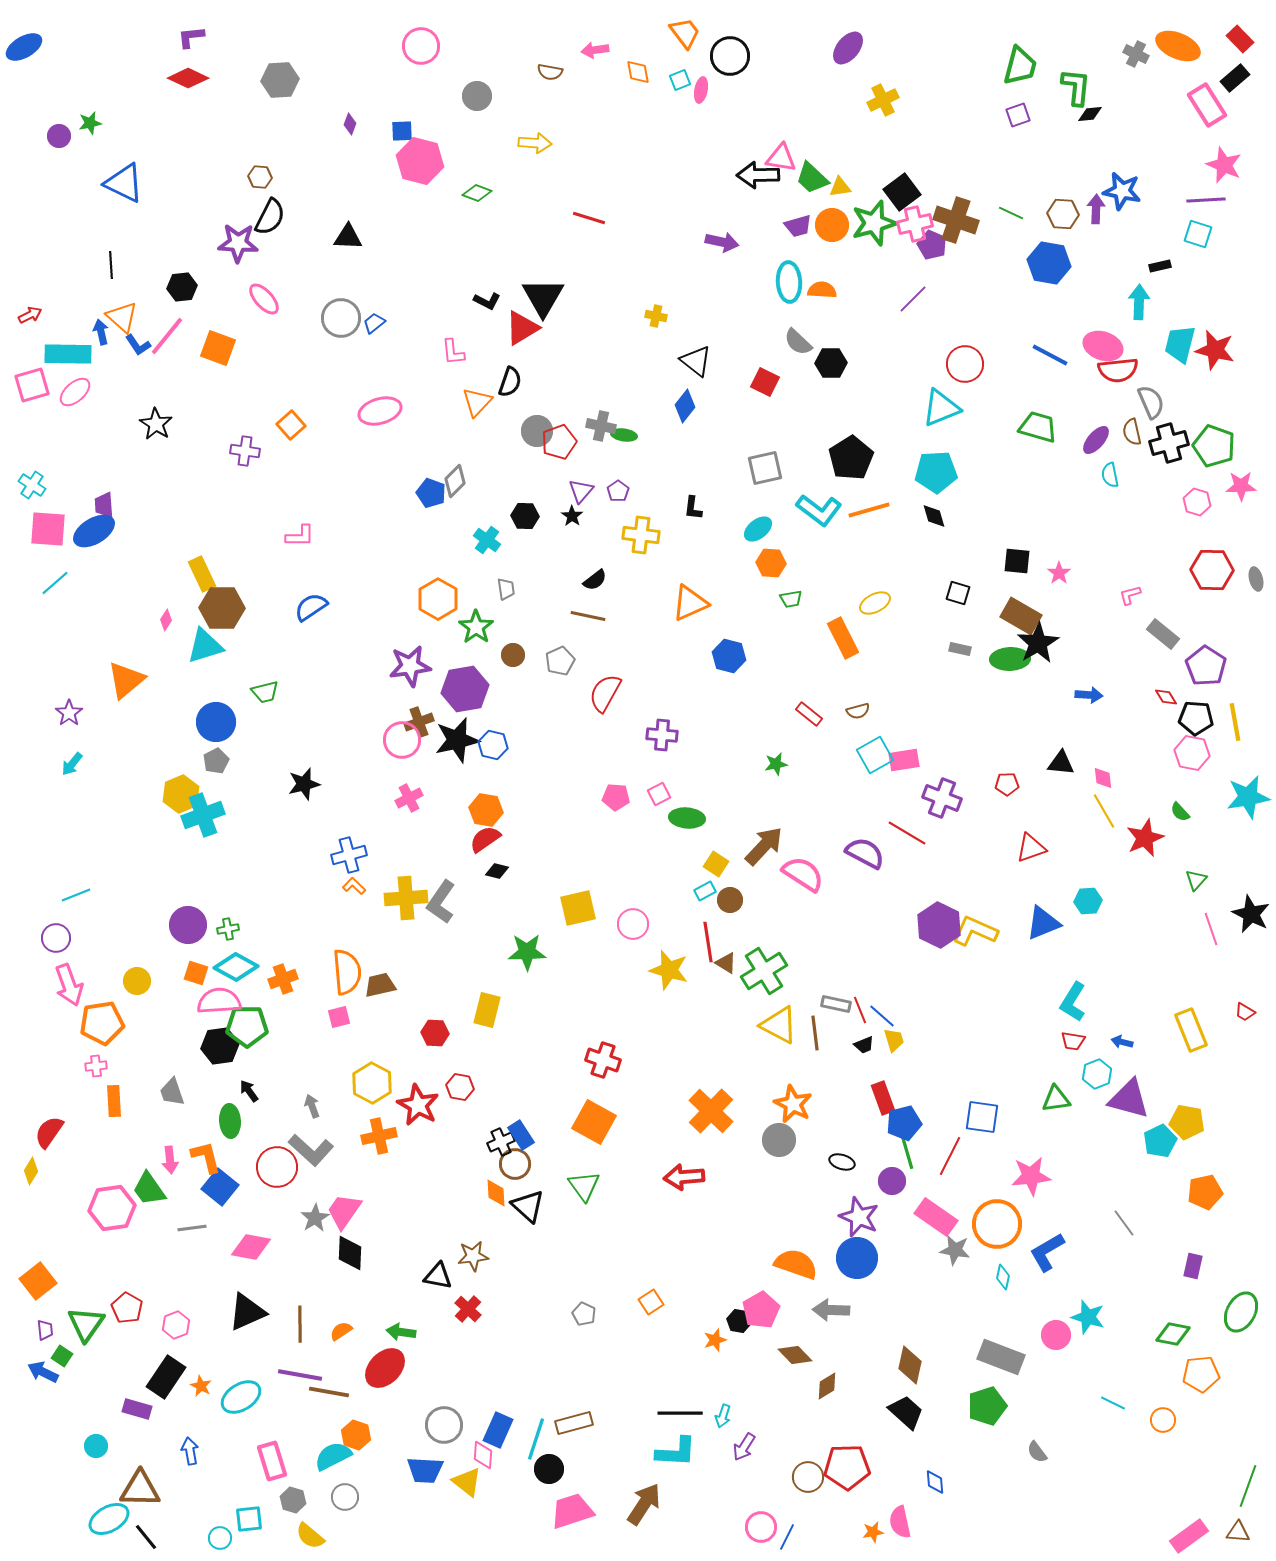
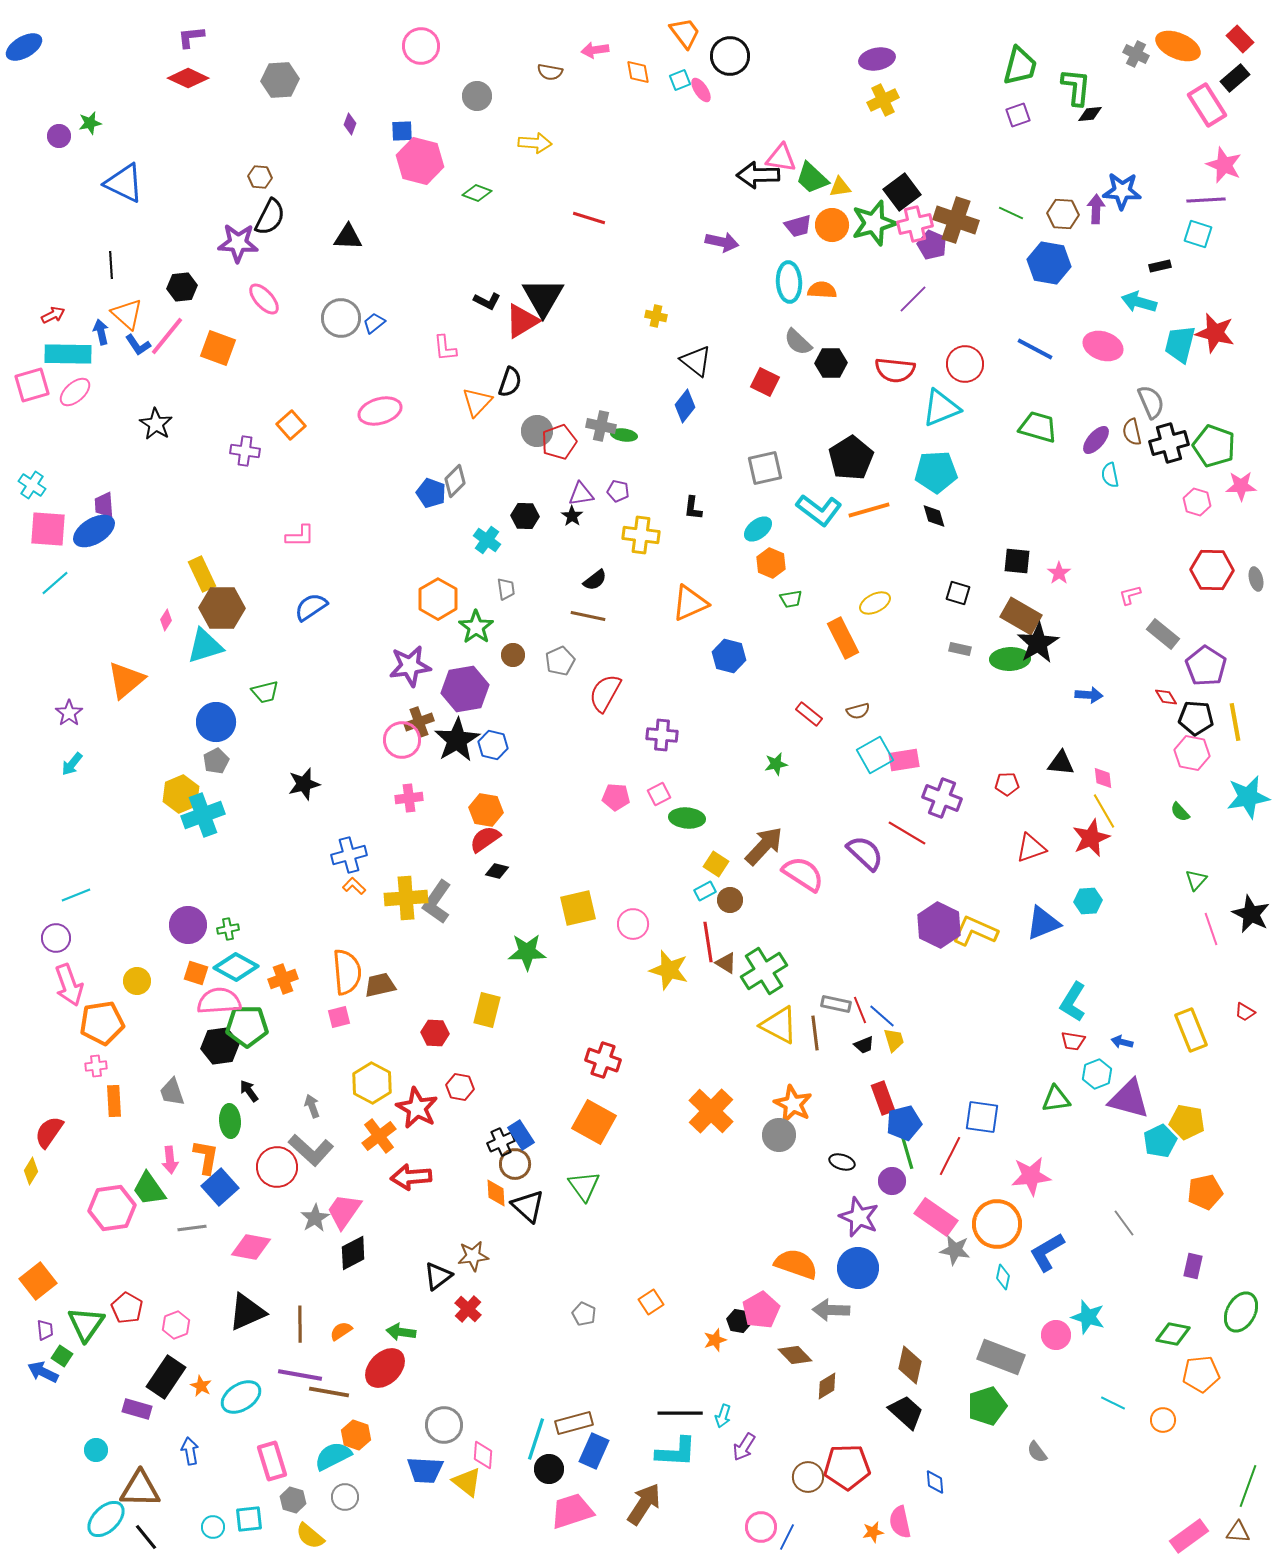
purple ellipse at (848, 48): moved 29 px right, 11 px down; rotated 40 degrees clockwise
pink ellipse at (701, 90): rotated 45 degrees counterclockwise
blue star at (1122, 191): rotated 9 degrees counterclockwise
cyan arrow at (1139, 302): rotated 76 degrees counterclockwise
red arrow at (30, 315): moved 23 px right
orange triangle at (122, 317): moved 5 px right, 3 px up
red triangle at (522, 328): moved 7 px up
red star at (1215, 350): moved 17 px up
pink L-shape at (453, 352): moved 8 px left, 4 px up
blue line at (1050, 355): moved 15 px left, 6 px up
red semicircle at (1118, 370): moved 223 px left; rotated 12 degrees clockwise
purple triangle at (581, 491): moved 3 px down; rotated 40 degrees clockwise
purple pentagon at (618, 491): rotated 25 degrees counterclockwise
orange hexagon at (771, 563): rotated 20 degrees clockwise
black star at (457, 740): rotated 18 degrees counterclockwise
pink cross at (409, 798): rotated 20 degrees clockwise
red star at (1145, 838): moved 54 px left
purple semicircle at (865, 853): rotated 15 degrees clockwise
gray L-shape at (441, 902): moved 4 px left
red star at (418, 1105): moved 1 px left, 3 px down
orange cross at (379, 1136): rotated 24 degrees counterclockwise
gray circle at (779, 1140): moved 5 px up
orange L-shape at (206, 1157): rotated 24 degrees clockwise
red arrow at (684, 1177): moved 273 px left
blue square at (220, 1187): rotated 9 degrees clockwise
black diamond at (350, 1253): moved 3 px right; rotated 60 degrees clockwise
blue circle at (857, 1258): moved 1 px right, 10 px down
black triangle at (438, 1276): rotated 48 degrees counterclockwise
blue rectangle at (498, 1430): moved 96 px right, 21 px down
cyan circle at (96, 1446): moved 4 px down
cyan ellipse at (109, 1519): moved 3 px left; rotated 15 degrees counterclockwise
cyan circle at (220, 1538): moved 7 px left, 11 px up
